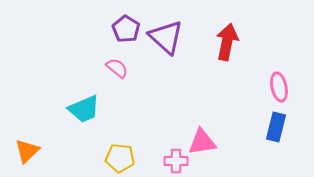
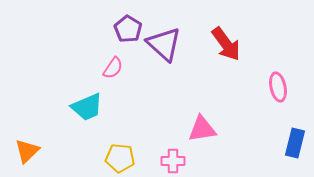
purple pentagon: moved 2 px right
purple triangle: moved 2 px left, 7 px down
red arrow: moved 1 px left, 2 px down; rotated 132 degrees clockwise
pink semicircle: moved 4 px left; rotated 85 degrees clockwise
pink ellipse: moved 1 px left
cyan trapezoid: moved 3 px right, 2 px up
blue rectangle: moved 19 px right, 16 px down
pink triangle: moved 13 px up
pink cross: moved 3 px left
